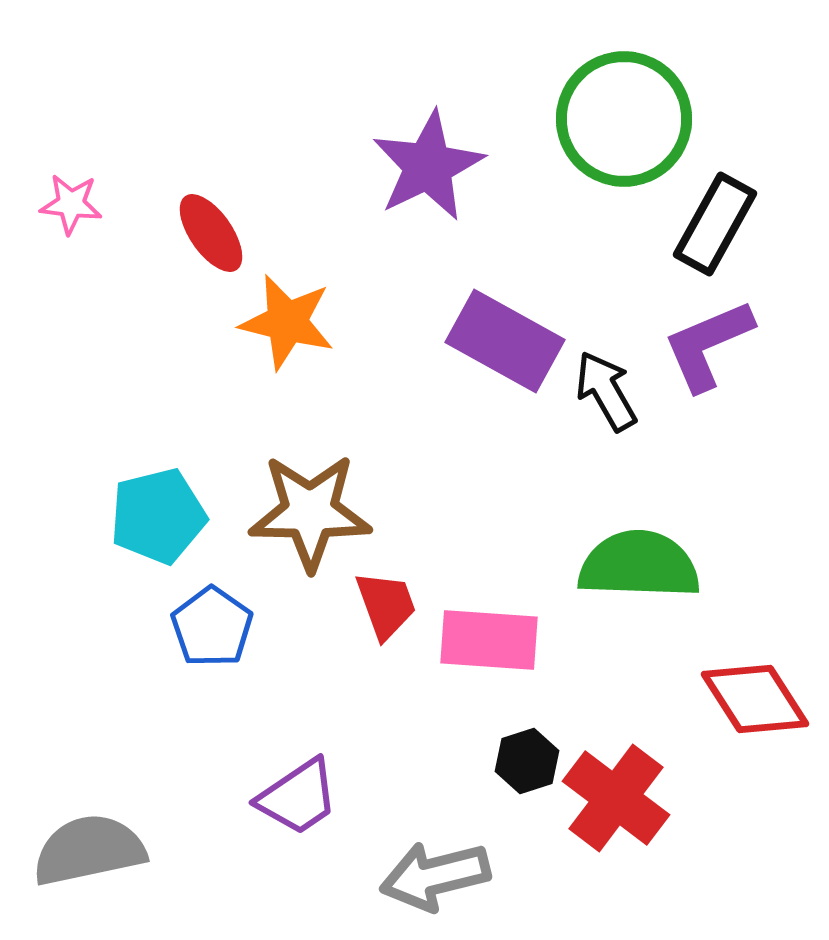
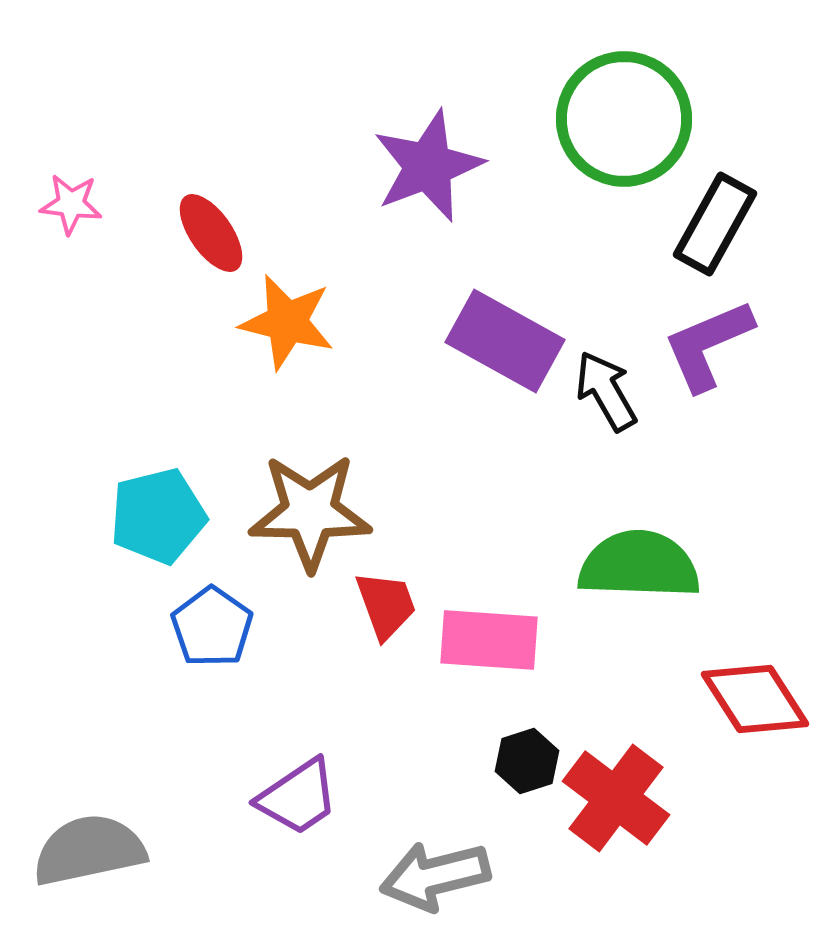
purple star: rotated 5 degrees clockwise
